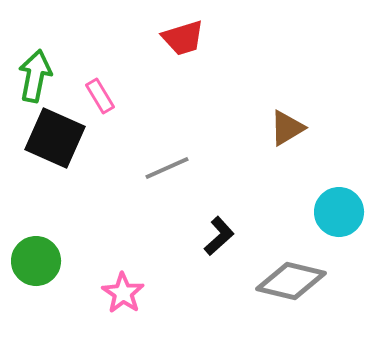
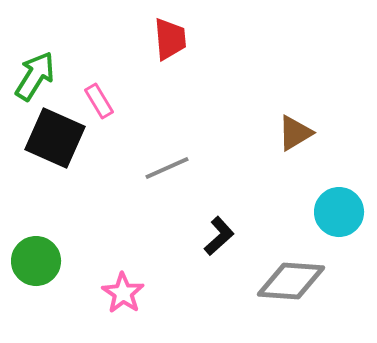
red trapezoid: moved 13 px left, 1 px down; rotated 78 degrees counterclockwise
green arrow: rotated 21 degrees clockwise
pink rectangle: moved 1 px left, 5 px down
brown triangle: moved 8 px right, 5 px down
gray diamond: rotated 10 degrees counterclockwise
